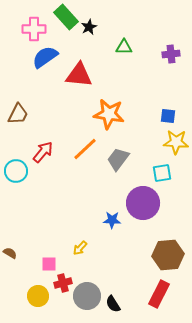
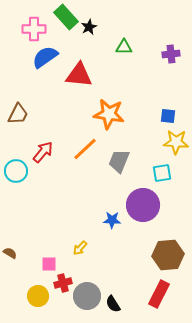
gray trapezoid: moved 1 px right, 2 px down; rotated 15 degrees counterclockwise
purple circle: moved 2 px down
